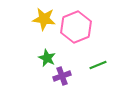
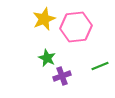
yellow star: rotated 30 degrees counterclockwise
pink hexagon: rotated 16 degrees clockwise
green line: moved 2 px right, 1 px down
